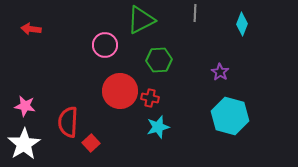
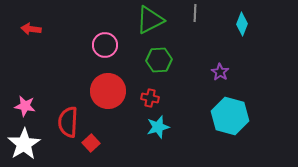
green triangle: moved 9 px right
red circle: moved 12 px left
